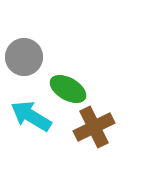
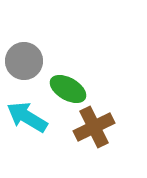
gray circle: moved 4 px down
cyan arrow: moved 4 px left, 1 px down
